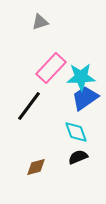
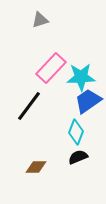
gray triangle: moved 2 px up
blue trapezoid: moved 3 px right, 3 px down
cyan diamond: rotated 40 degrees clockwise
brown diamond: rotated 15 degrees clockwise
